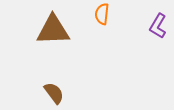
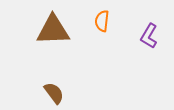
orange semicircle: moved 7 px down
purple L-shape: moved 9 px left, 10 px down
